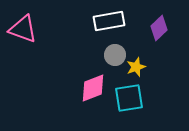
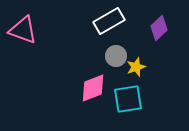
white rectangle: rotated 20 degrees counterclockwise
pink triangle: moved 1 px down
gray circle: moved 1 px right, 1 px down
cyan square: moved 1 px left, 1 px down
